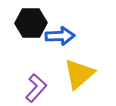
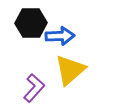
yellow triangle: moved 9 px left, 4 px up
purple L-shape: moved 2 px left
